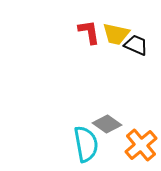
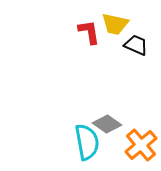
yellow trapezoid: moved 1 px left, 10 px up
cyan semicircle: moved 1 px right, 2 px up
